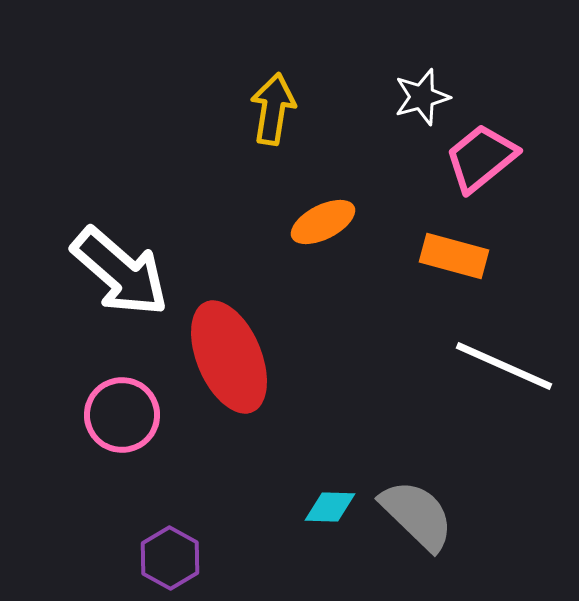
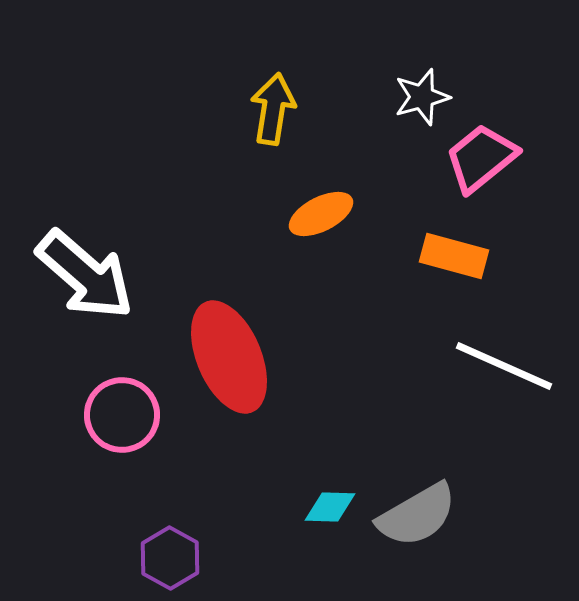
orange ellipse: moved 2 px left, 8 px up
white arrow: moved 35 px left, 3 px down
gray semicircle: rotated 106 degrees clockwise
